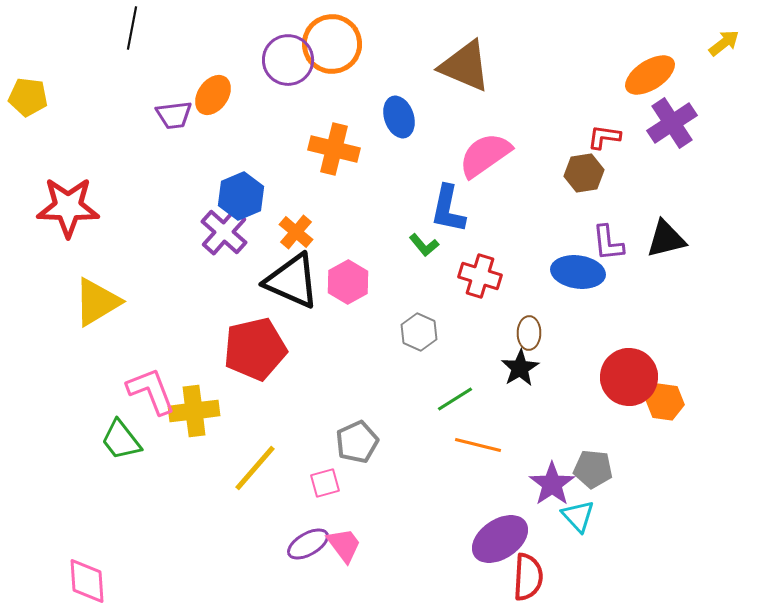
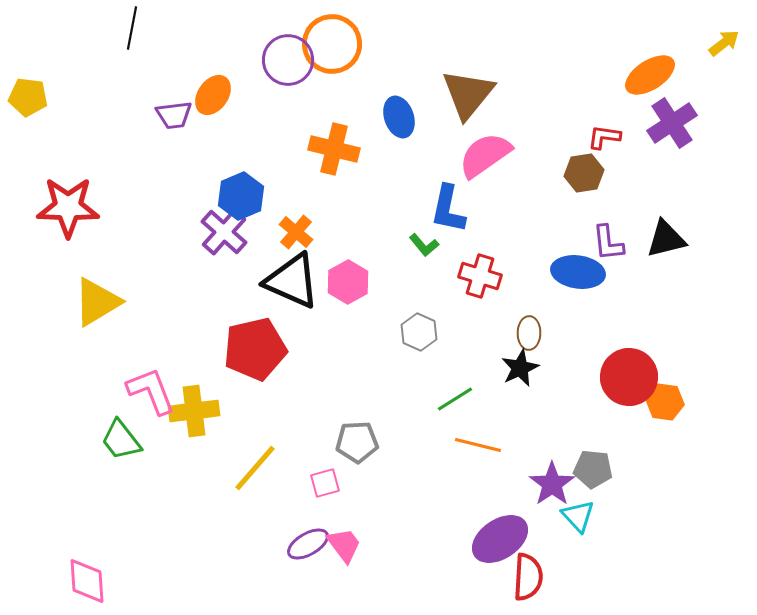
brown triangle at (465, 66): moved 3 px right, 28 px down; rotated 46 degrees clockwise
black star at (520, 368): rotated 6 degrees clockwise
gray pentagon at (357, 442): rotated 21 degrees clockwise
